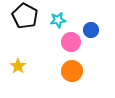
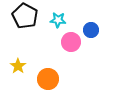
cyan star: rotated 14 degrees clockwise
orange circle: moved 24 px left, 8 px down
